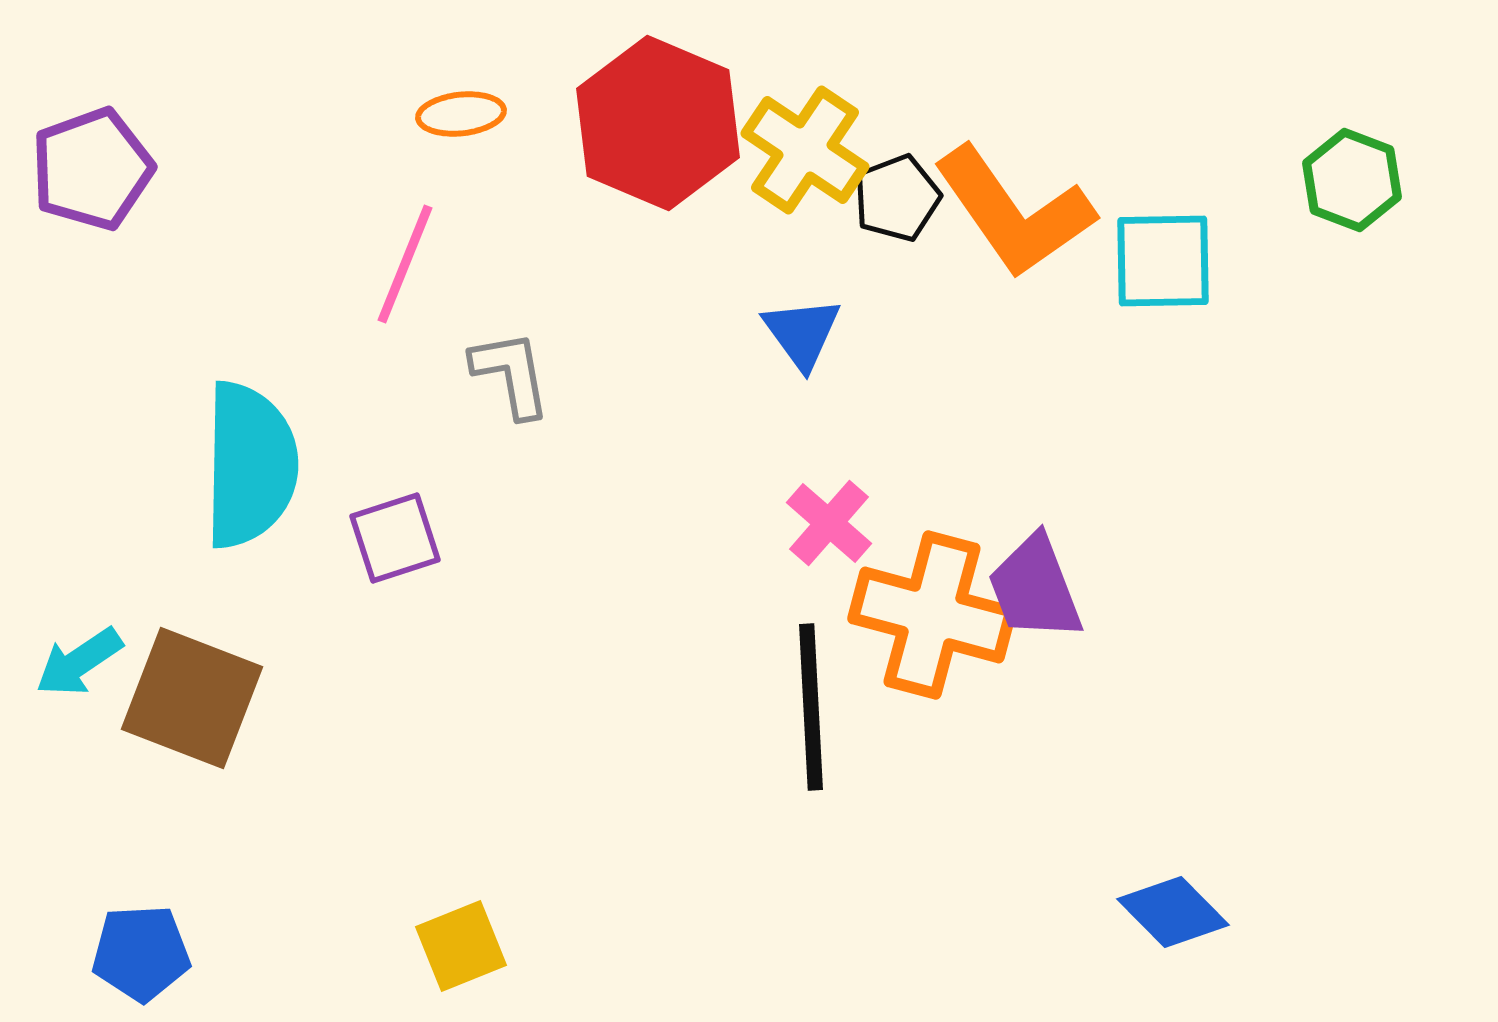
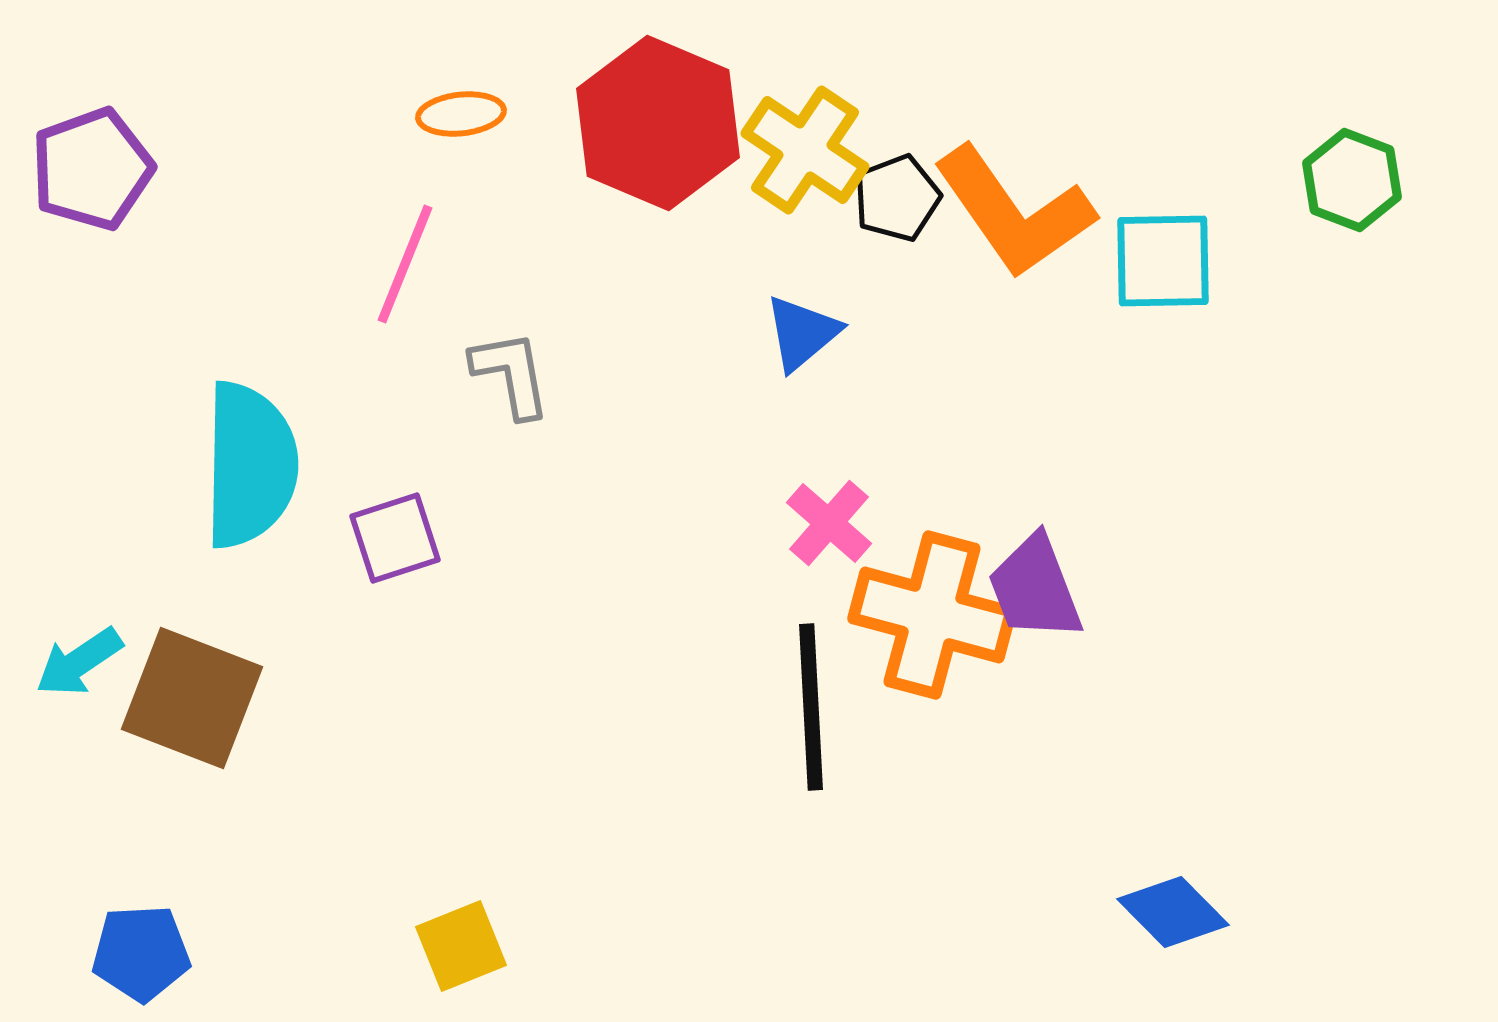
blue triangle: rotated 26 degrees clockwise
